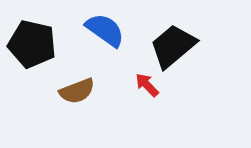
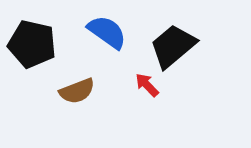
blue semicircle: moved 2 px right, 2 px down
